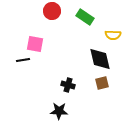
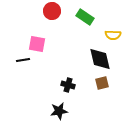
pink square: moved 2 px right
black star: rotated 12 degrees counterclockwise
